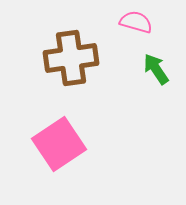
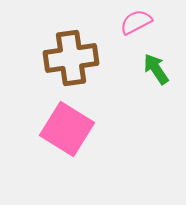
pink semicircle: rotated 44 degrees counterclockwise
pink square: moved 8 px right, 15 px up; rotated 24 degrees counterclockwise
